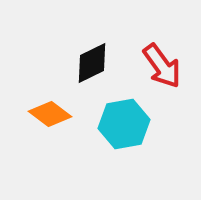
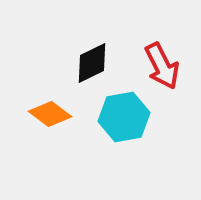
red arrow: rotated 9 degrees clockwise
cyan hexagon: moved 7 px up
